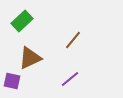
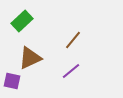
purple line: moved 1 px right, 8 px up
